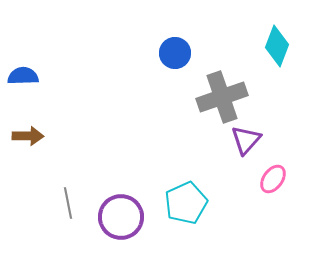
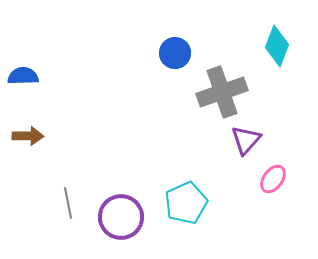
gray cross: moved 5 px up
